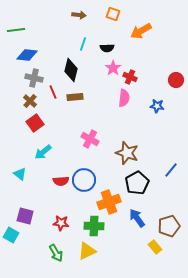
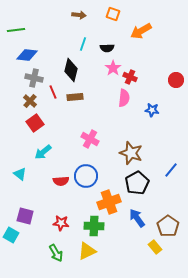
blue star: moved 5 px left, 4 px down
brown star: moved 4 px right
blue circle: moved 2 px right, 4 px up
brown pentagon: moved 1 px left; rotated 20 degrees counterclockwise
